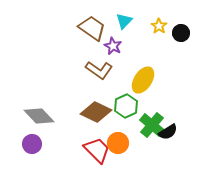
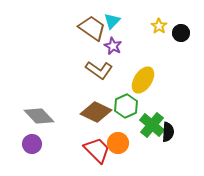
cyan triangle: moved 12 px left
black semicircle: rotated 54 degrees counterclockwise
